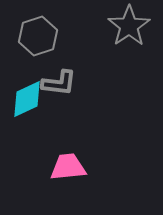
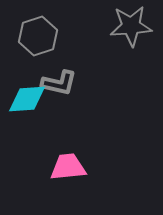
gray star: moved 2 px right; rotated 30 degrees clockwise
gray L-shape: rotated 6 degrees clockwise
cyan diamond: rotated 21 degrees clockwise
